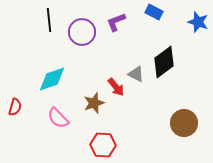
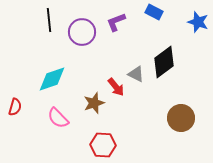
brown circle: moved 3 px left, 5 px up
